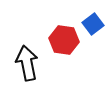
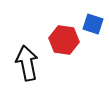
blue square: rotated 35 degrees counterclockwise
